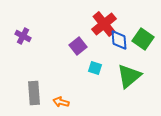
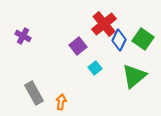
blue diamond: rotated 30 degrees clockwise
cyan square: rotated 32 degrees clockwise
green triangle: moved 5 px right
gray rectangle: rotated 25 degrees counterclockwise
orange arrow: rotated 84 degrees clockwise
